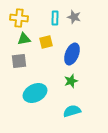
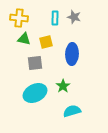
green triangle: rotated 24 degrees clockwise
blue ellipse: rotated 20 degrees counterclockwise
gray square: moved 16 px right, 2 px down
green star: moved 8 px left, 5 px down; rotated 16 degrees counterclockwise
